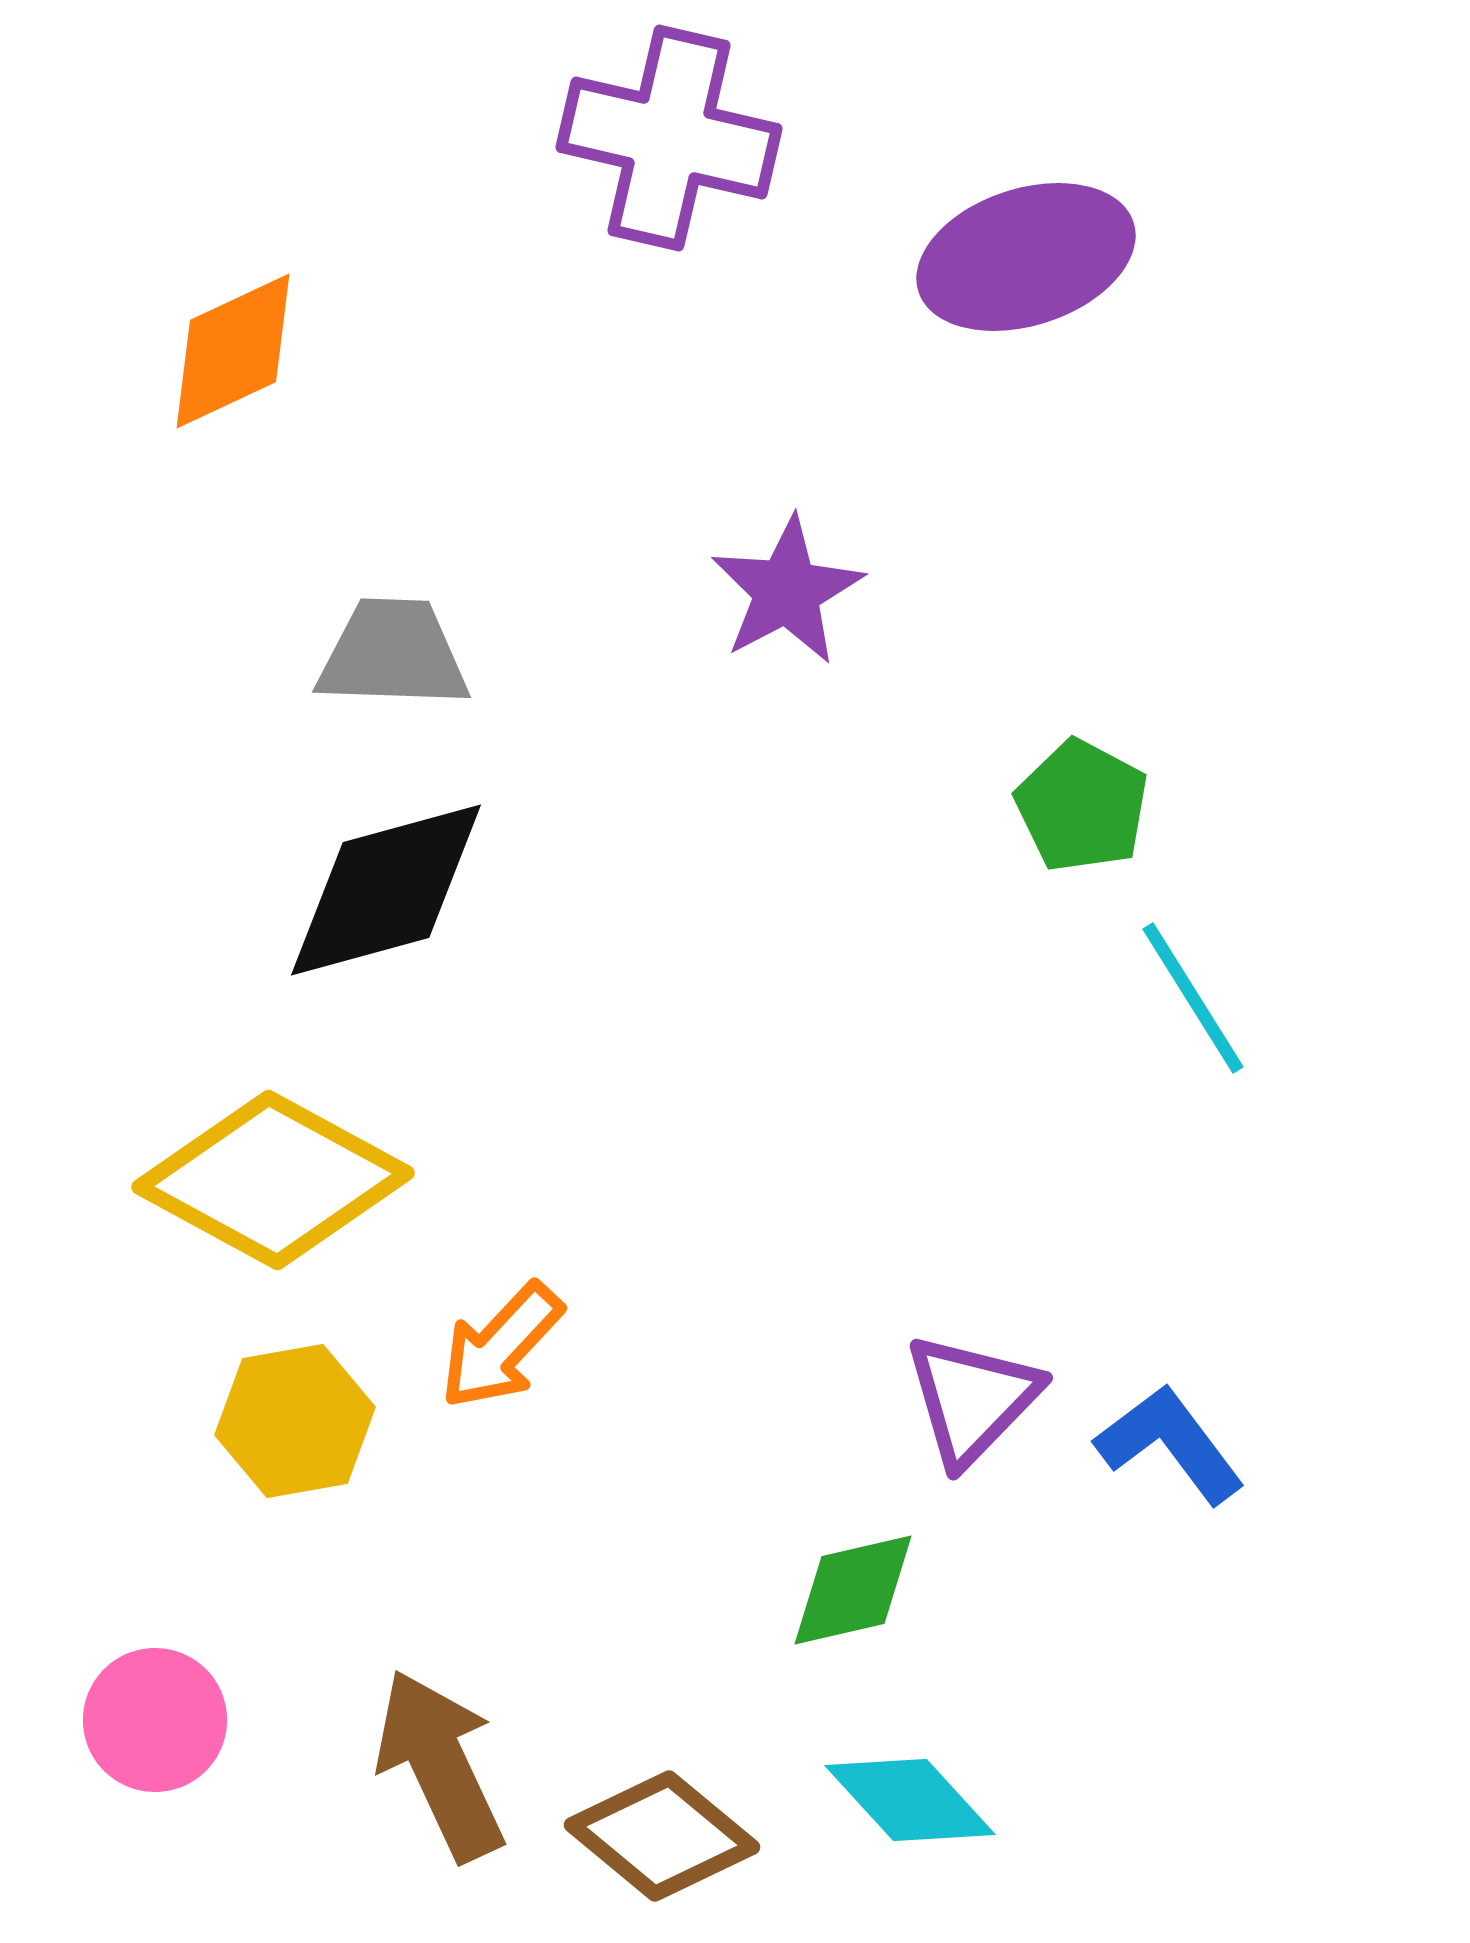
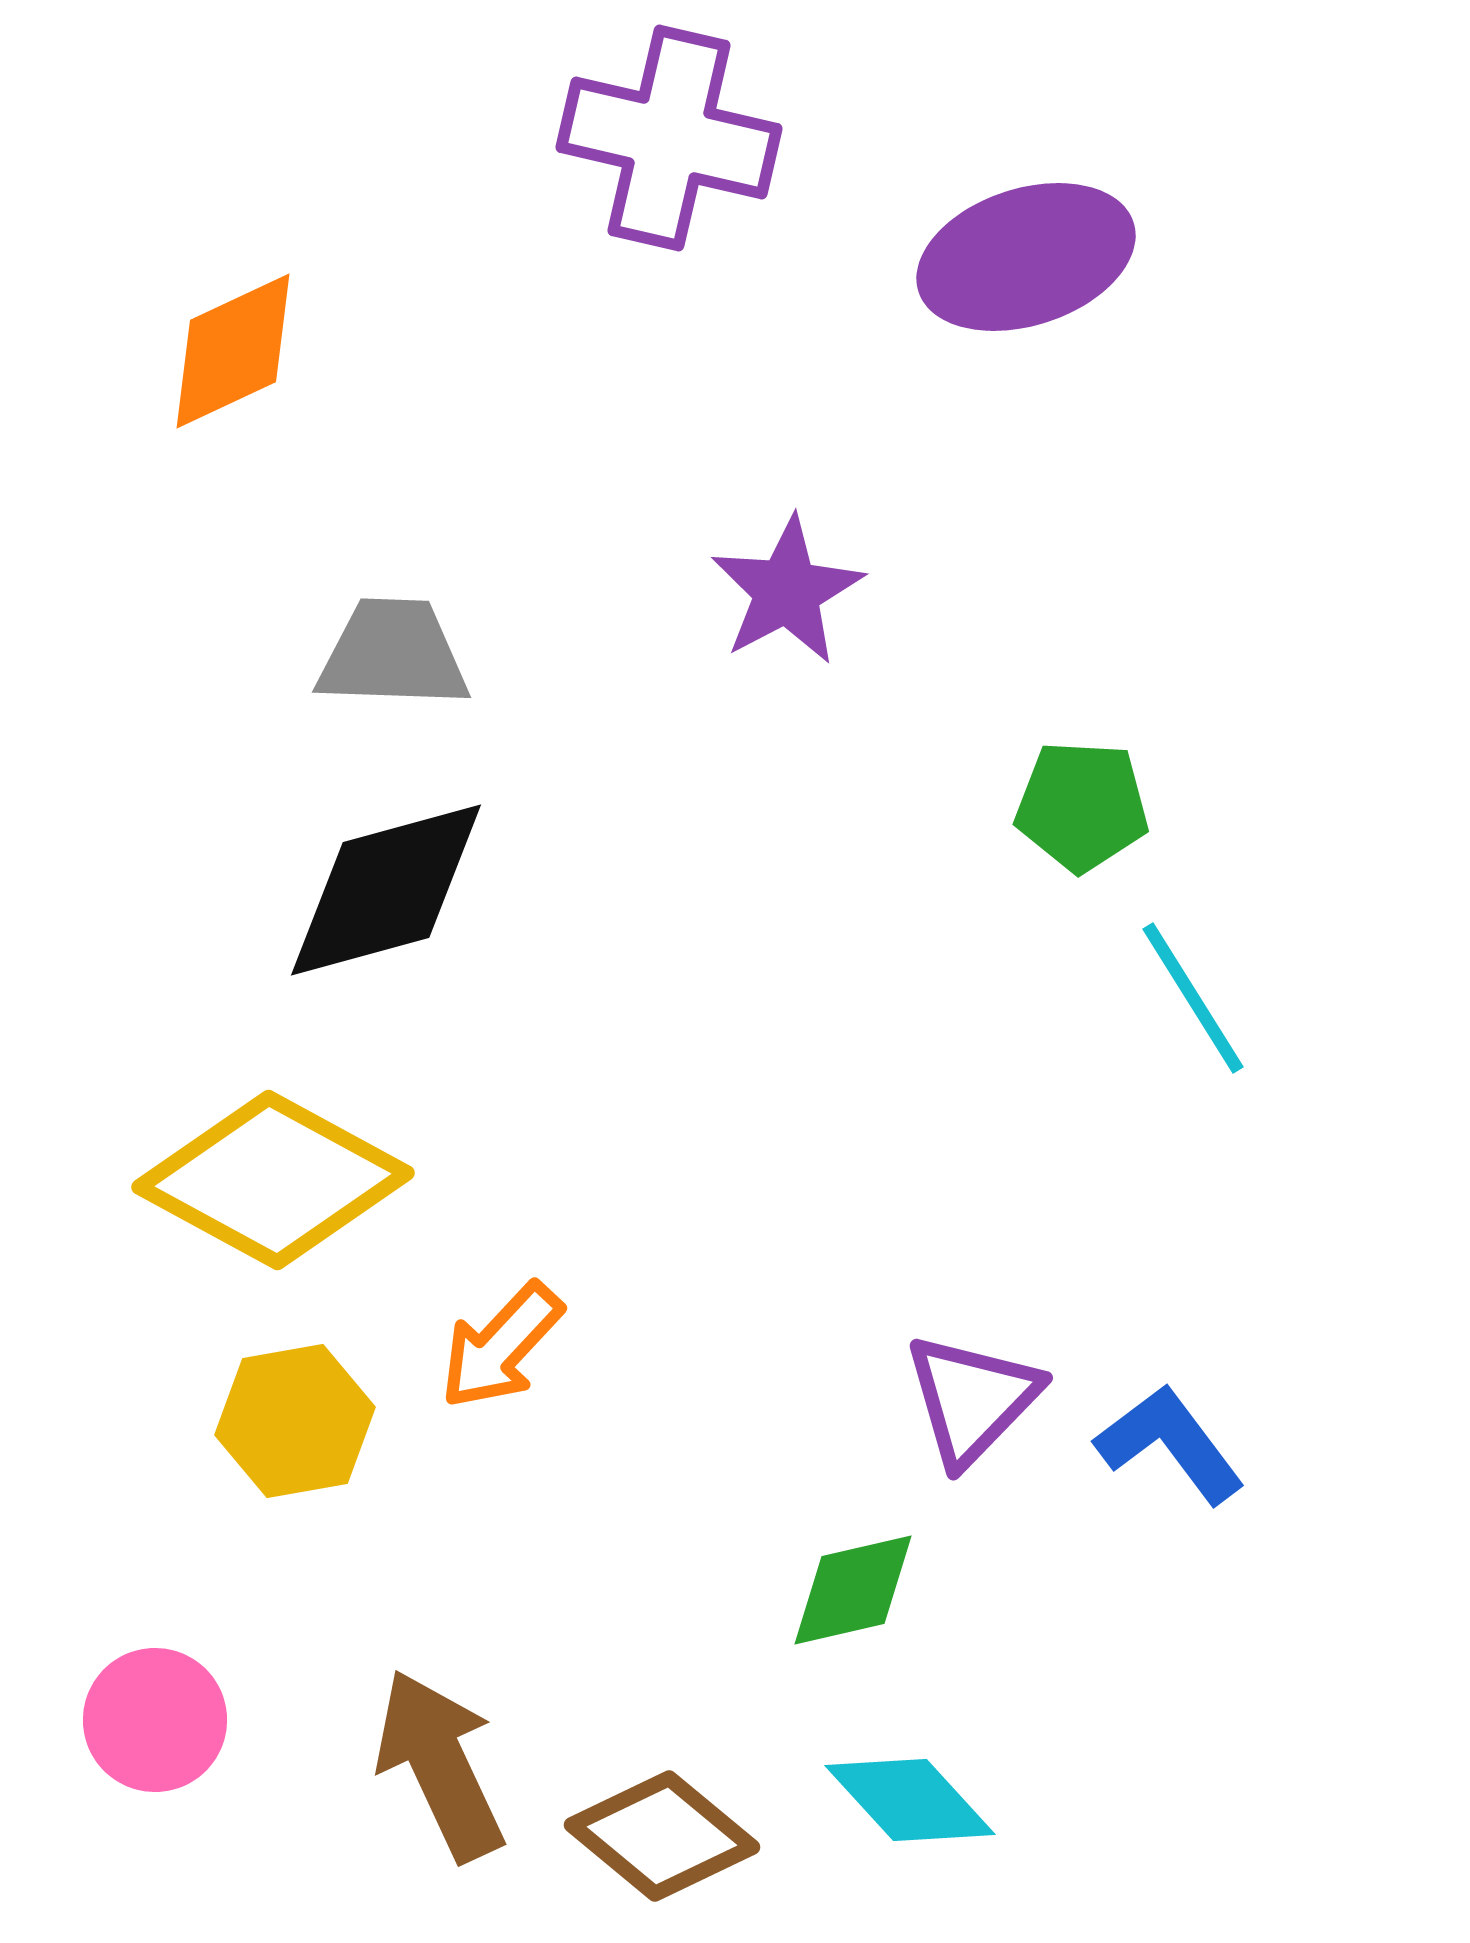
green pentagon: rotated 25 degrees counterclockwise
